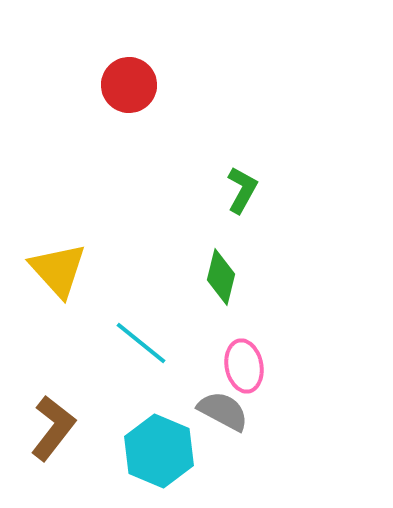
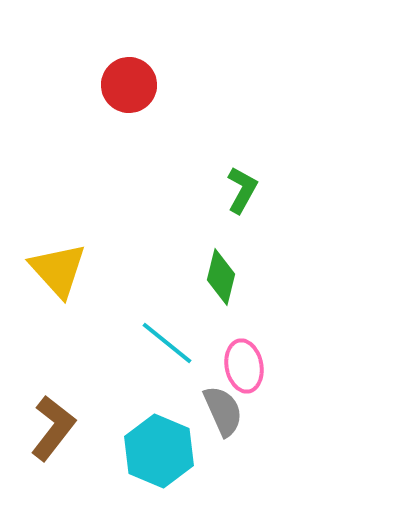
cyan line: moved 26 px right
gray semicircle: rotated 38 degrees clockwise
